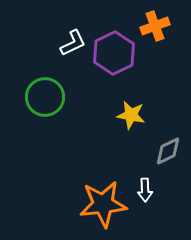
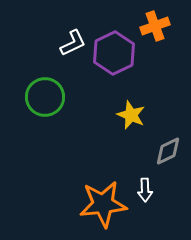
yellow star: rotated 12 degrees clockwise
